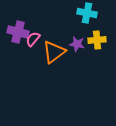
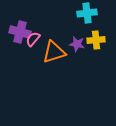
cyan cross: rotated 18 degrees counterclockwise
purple cross: moved 2 px right
yellow cross: moved 1 px left
orange triangle: rotated 20 degrees clockwise
